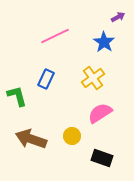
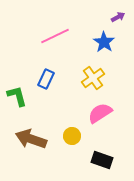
black rectangle: moved 2 px down
